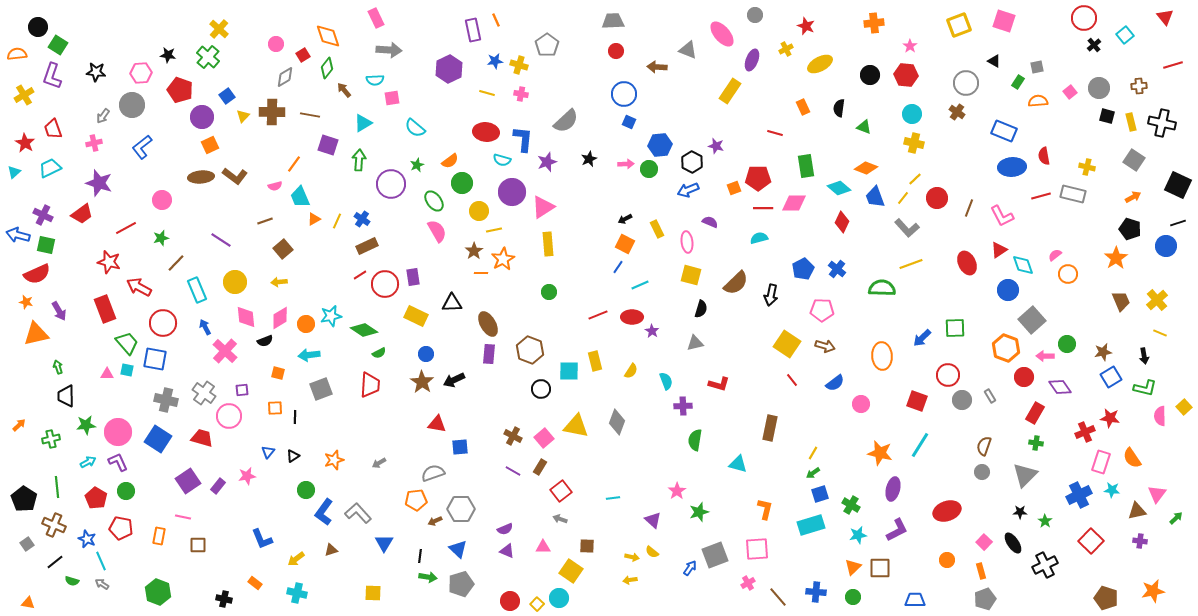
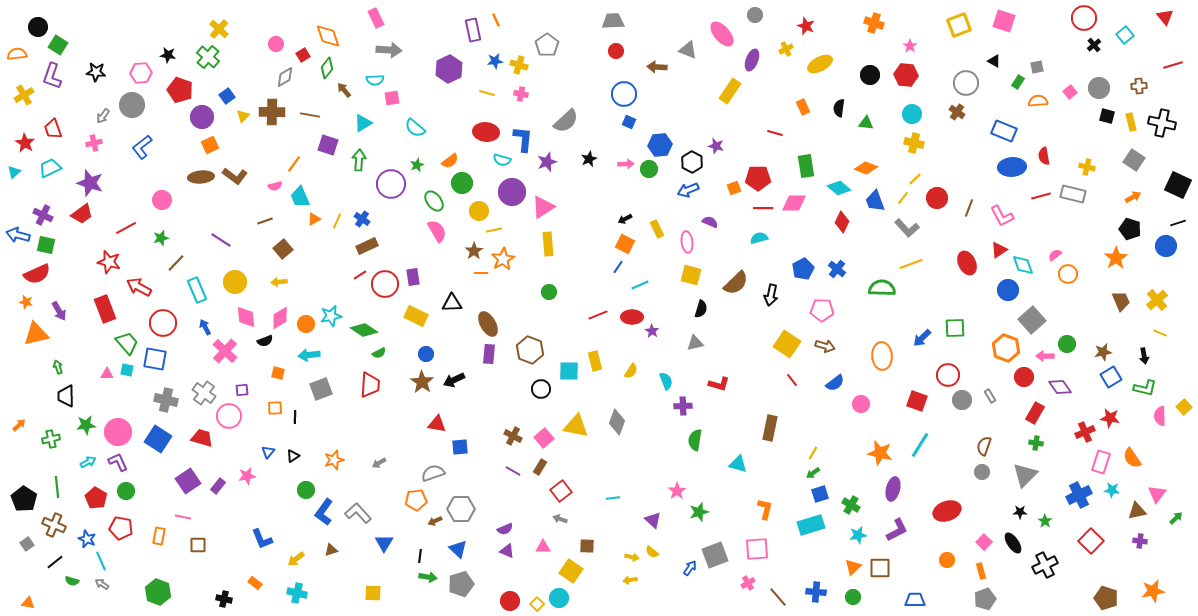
orange cross at (874, 23): rotated 24 degrees clockwise
green triangle at (864, 127): moved 2 px right, 4 px up; rotated 14 degrees counterclockwise
purple star at (99, 183): moved 9 px left
blue trapezoid at (875, 197): moved 4 px down
